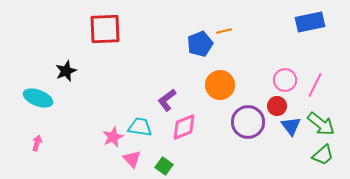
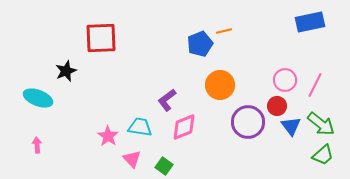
red square: moved 4 px left, 9 px down
pink star: moved 5 px left, 1 px up; rotated 15 degrees counterclockwise
pink arrow: moved 2 px down; rotated 21 degrees counterclockwise
